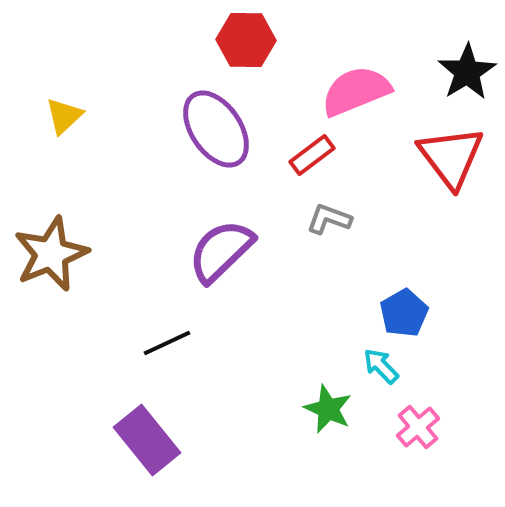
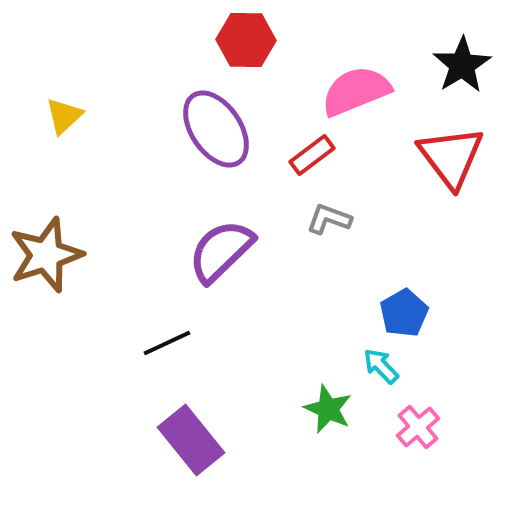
black star: moved 5 px left, 7 px up
brown star: moved 5 px left, 1 px down; rotated 4 degrees clockwise
purple rectangle: moved 44 px right
